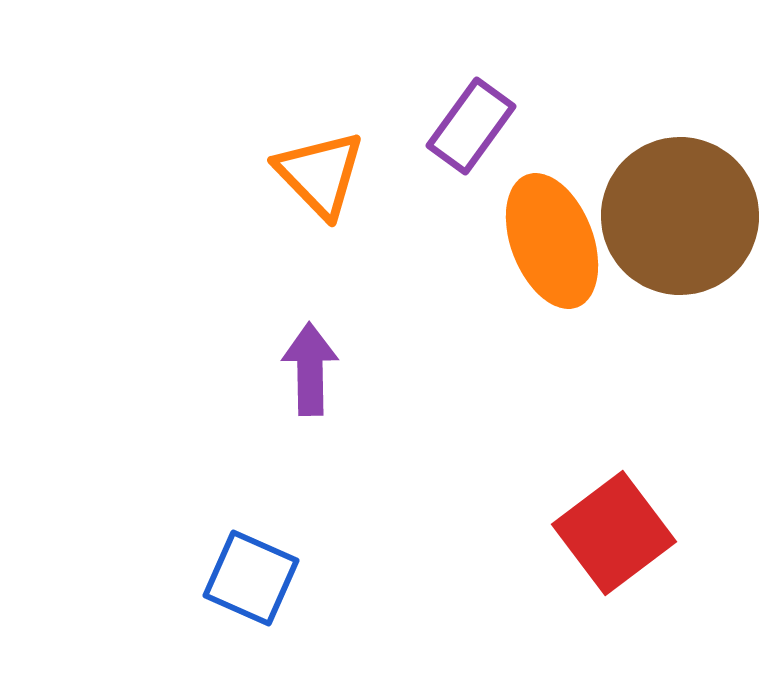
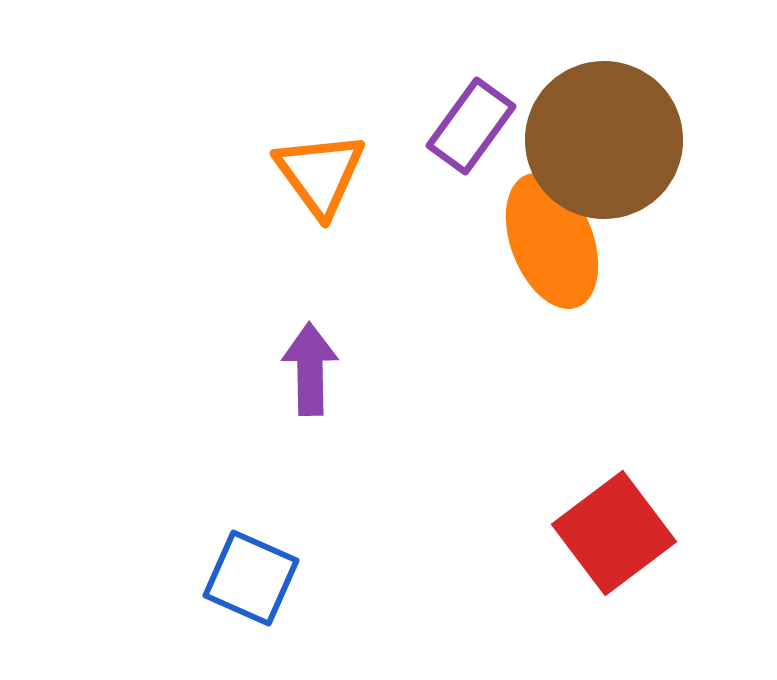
orange triangle: rotated 8 degrees clockwise
brown circle: moved 76 px left, 76 px up
